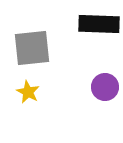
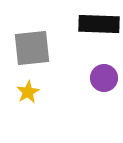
purple circle: moved 1 px left, 9 px up
yellow star: rotated 15 degrees clockwise
